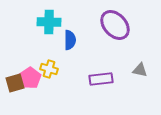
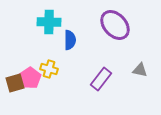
purple rectangle: rotated 45 degrees counterclockwise
